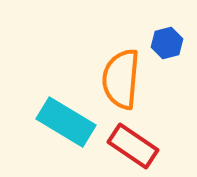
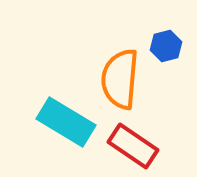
blue hexagon: moved 1 px left, 3 px down
orange semicircle: moved 1 px left
